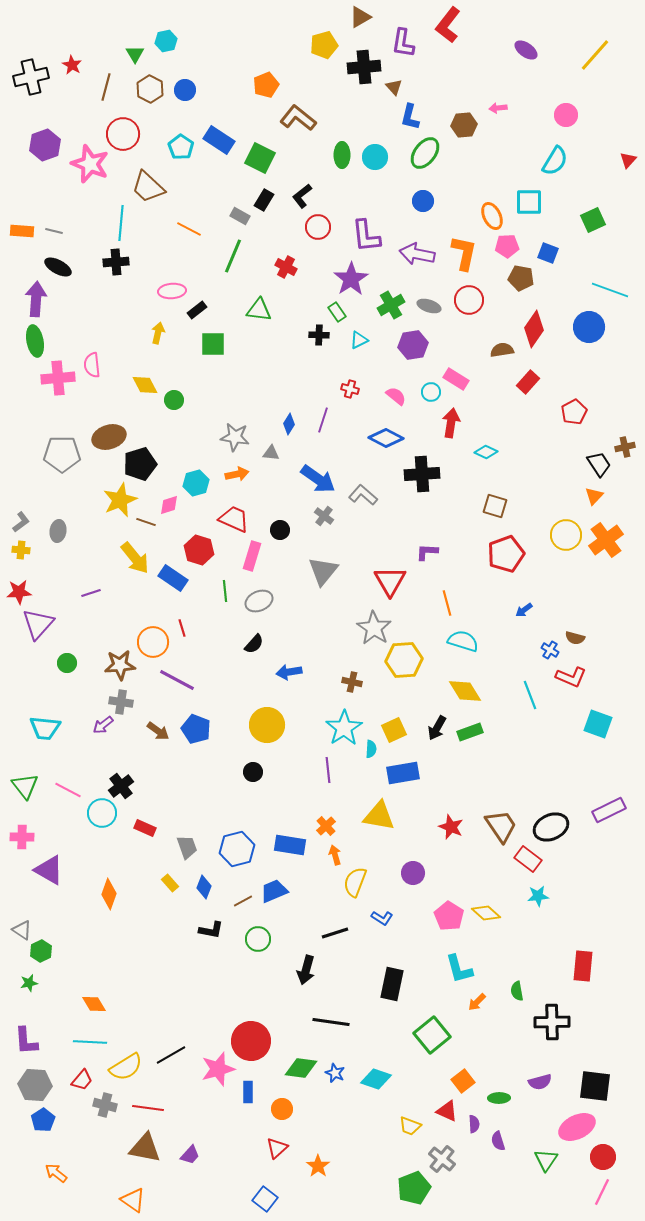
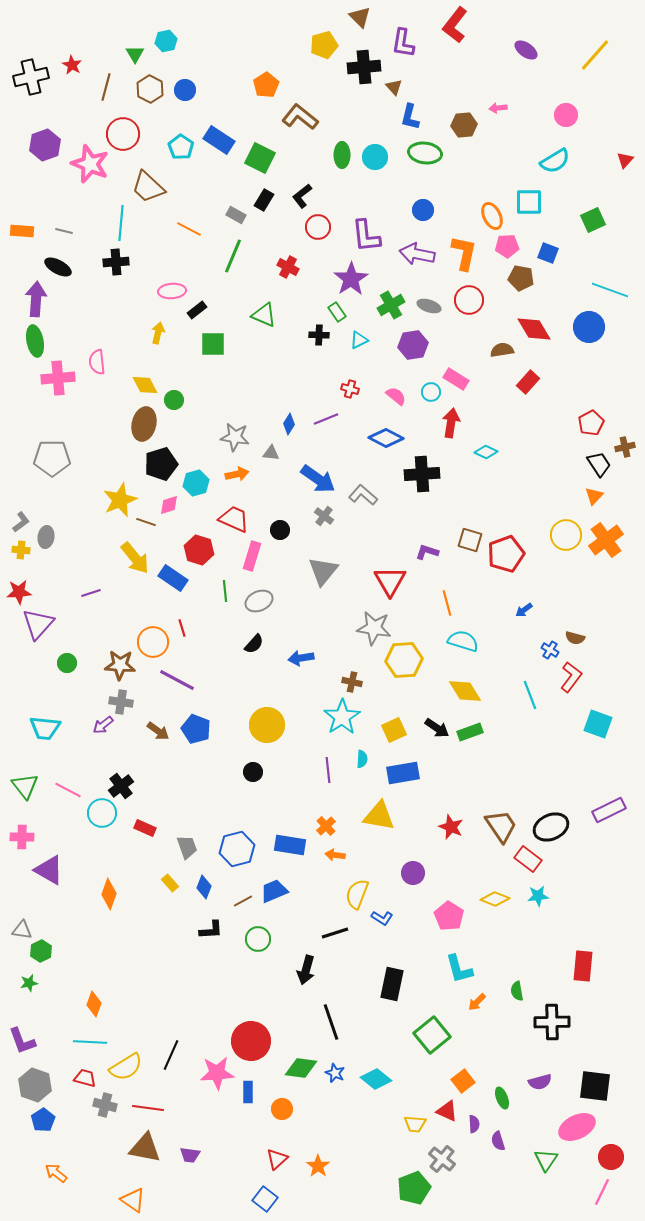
brown triangle at (360, 17): rotated 45 degrees counterclockwise
red L-shape at (448, 25): moved 7 px right
orange pentagon at (266, 85): rotated 10 degrees counterclockwise
brown L-shape at (298, 118): moved 2 px right, 1 px up
green ellipse at (425, 153): rotated 60 degrees clockwise
red triangle at (628, 160): moved 3 px left
cyan semicircle at (555, 161): rotated 28 degrees clockwise
blue circle at (423, 201): moved 9 px down
gray rectangle at (240, 216): moved 4 px left, 1 px up
gray line at (54, 231): moved 10 px right
red cross at (286, 267): moved 2 px right
green triangle at (259, 310): moved 5 px right, 5 px down; rotated 16 degrees clockwise
red diamond at (534, 329): rotated 66 degrees counterclockwise
pink semicircle at (92, 365): moved 5 px right, 3 px up
red pentagon at (574, 412): moved 17 px right, 11 px down
purple line at (323, 420): moved 3 px right, 1 px up; rotated 50 degrees clockwise
brown ellipse at (109, 437): moved 35 px right, 13 px up; rotated 60 degrees counterclockwise
gray pentagon at (62, 454): moved 10 px left, 4 px down
black pentagon at (140, 464): moved 21 px right
brown square at (495, 506): moved 25 px left, 34 px down
gray ellipse at (58, 531): moved 12 px left, 6 px down
purple L-shape at (427, 552): rotated 15 degrees clockwise
gray star at (374, 628): rotated 24 degrees counterclockwise
brown star at (120, 665): rotated 8 degrees clockwise
blue arrow at (289, 672): moved 12 px right, 14 px up
red L-shape at (571, 677): rotated 76 degrees counterclockwise
cyan star at (344, 728): moved 2 px left, 11 px up
black arrow at (437, 728): rotated 85 degrees counterclockwise
cyan semicircle at (371, 749): moved 9 px left, 10 px down
orange arrow at (335, 855): rotated 66 degrees counterclockwise
yellow semicircle at (355, 882): moved 2 px right, 12 px down
yellow diamond at (486, 913): moved 9 px right, 14 px up; rotated 20 degrees counterclockwise
gray triangle at (22, 930): rotated 25 degrees counterclockwise
black L-shape at (211, 930): rotated 15 degrees counterclockwise
orange diamond at (94, 1004): rotated 50 degrees clockwise
black line at (331, 1022): rotated 63 degrees clockwise
purple L-shape at (26, 1041): moved 4 px left; rotated 16 degrees counterclockwise
black line at (171, 1055): rotated 36 degrees counterclockwise
pink star at (218, 1069): moved 1 px left, 4 px down; rotated 12 degrees clockwise
cyan diamond at (376, 1079): rotated 20 degrees clockwise
red trapezoid at (82, 1080): moved 3 px right, 2 px up; rotated 115 degrees counterclockwise
gray hexagon at (35, 1085): rotated 16 degrees clockwise
green ellipse at (499, 1098): moved 3 px right; rotated 70 degrees clockwise
yellow trapezoid at (410, 1126): moved 5 px right, 2 px up; rotated 15 degrees counterclockwise
red triangle at (277, 1148): moved 11 px down
purple trapezoid at (190, 1155): rotated 55 degrees clockwise
red circle at (603, 1157): moved 8 px right
